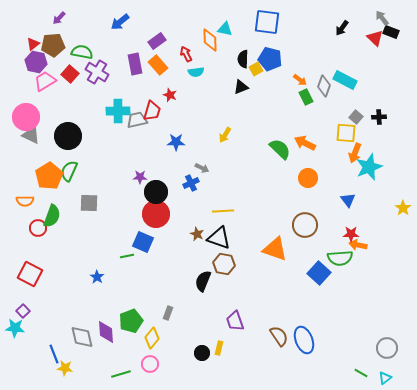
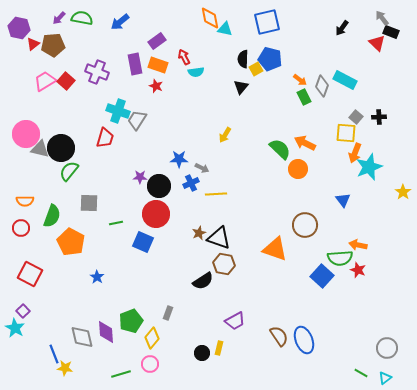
blue square at (267, 22): rotated 20 degrees counterclockwise
red triangle at (375, 38): moved 2 px right, 5 px down
orange diamond at (210, 40): moved 22 px up; rotated 10 degrees counterclockwise
green semicircle at (82, 52): moved 34 px up
red arrow at (186, 54): moved 2 px left, 3 px down
purple hexagon at (36, 62): moved 17 px left, 34 px up
orange rectangle at (158, 65): rotated 30 degrees counterclockwise
purple cross at (97, 72): rotated 10 degrees counterclockwise
red square at (70, 74): moved 4 px left, 7 px down
gray diamond at (324, 86): moved 2 px left
black triangle at (241, 87): rotated 28 degrees counterclockwise
red star at (170, 95): moved 14 px left, 9 px up
green rectangle at (306, 97): moved 2 px left
cyan cross at (118, 111): rotated 20 degrees clockwise
red trapezoid at (152, 111): moved 47 px left, 27 px down
pink circle at (26, 117): moved 17 px down
gray trapezoid at (137, 120): rotated 45 degrees counterclockwise
gray triangle at (31, 135): moved 9 px right, 14 px down; rotated 12 degrees counterclockwise
black circle at (68, 136): moved 7 px left, 12 px down
blue star at (176, 142): moved 3 px right, 17 px down
green semicircle at (69, 171): rotated 15 degrees clockwise
orange pentagon at (49, 176): moved 22 px right, 66 px down; rotated 12 degrees counterclockwise
orange circle at (308, 178): moved 10 px left, 9 px up
black circle at (156, 192): moved 3 px right, 6 px up
blue triangle at (348, 200): moved 5 px left
yellow star at (403, 208): moved 16 px up
yellow line at (223, 211): moved 7 px left, 17 px up
red circle at (38, 228): moved 17 px left
brown star at (197, 234): moved 2 px right, 1 px up; rotated 24 degrees clockwise
red star at (351, 234): moved 7 px right, 36 px down; rotated 21 degrees clockwise
green line at (127, 256): moved 11 px left, 33 px up
blue square at (319, 273): moved 3 px right, 3 px down
black semicircle at (203, 281): rotated 145 degrees counterclockwise
purple trapezoid at (235, 321): rotated 100 degrees counterclockwise
cyan star at (15, 328): rotated 24 degrees clockwise
